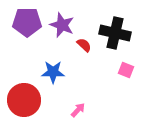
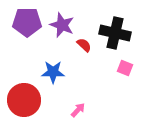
pink square: moved 1 px left, 2 px up
